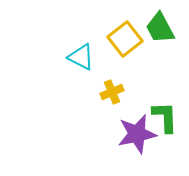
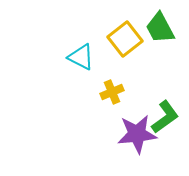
green L-shape: rotated 56 degrees clockwise
purple star: rotated 6 degrees clockwise
